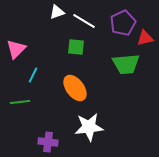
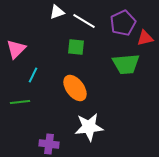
purple cross: moved 1 px right, 2 px down
